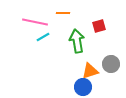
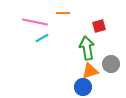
cyan line: moved 1 px left, 1 px down
green arrow: moved 10 px right, 7 px down
